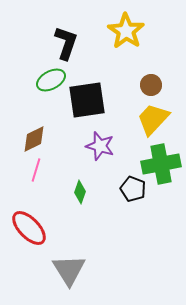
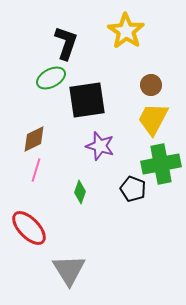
green ellipse: moved 2 px up
yellow trapezoid: rotated 15 degrees counterclockwise
